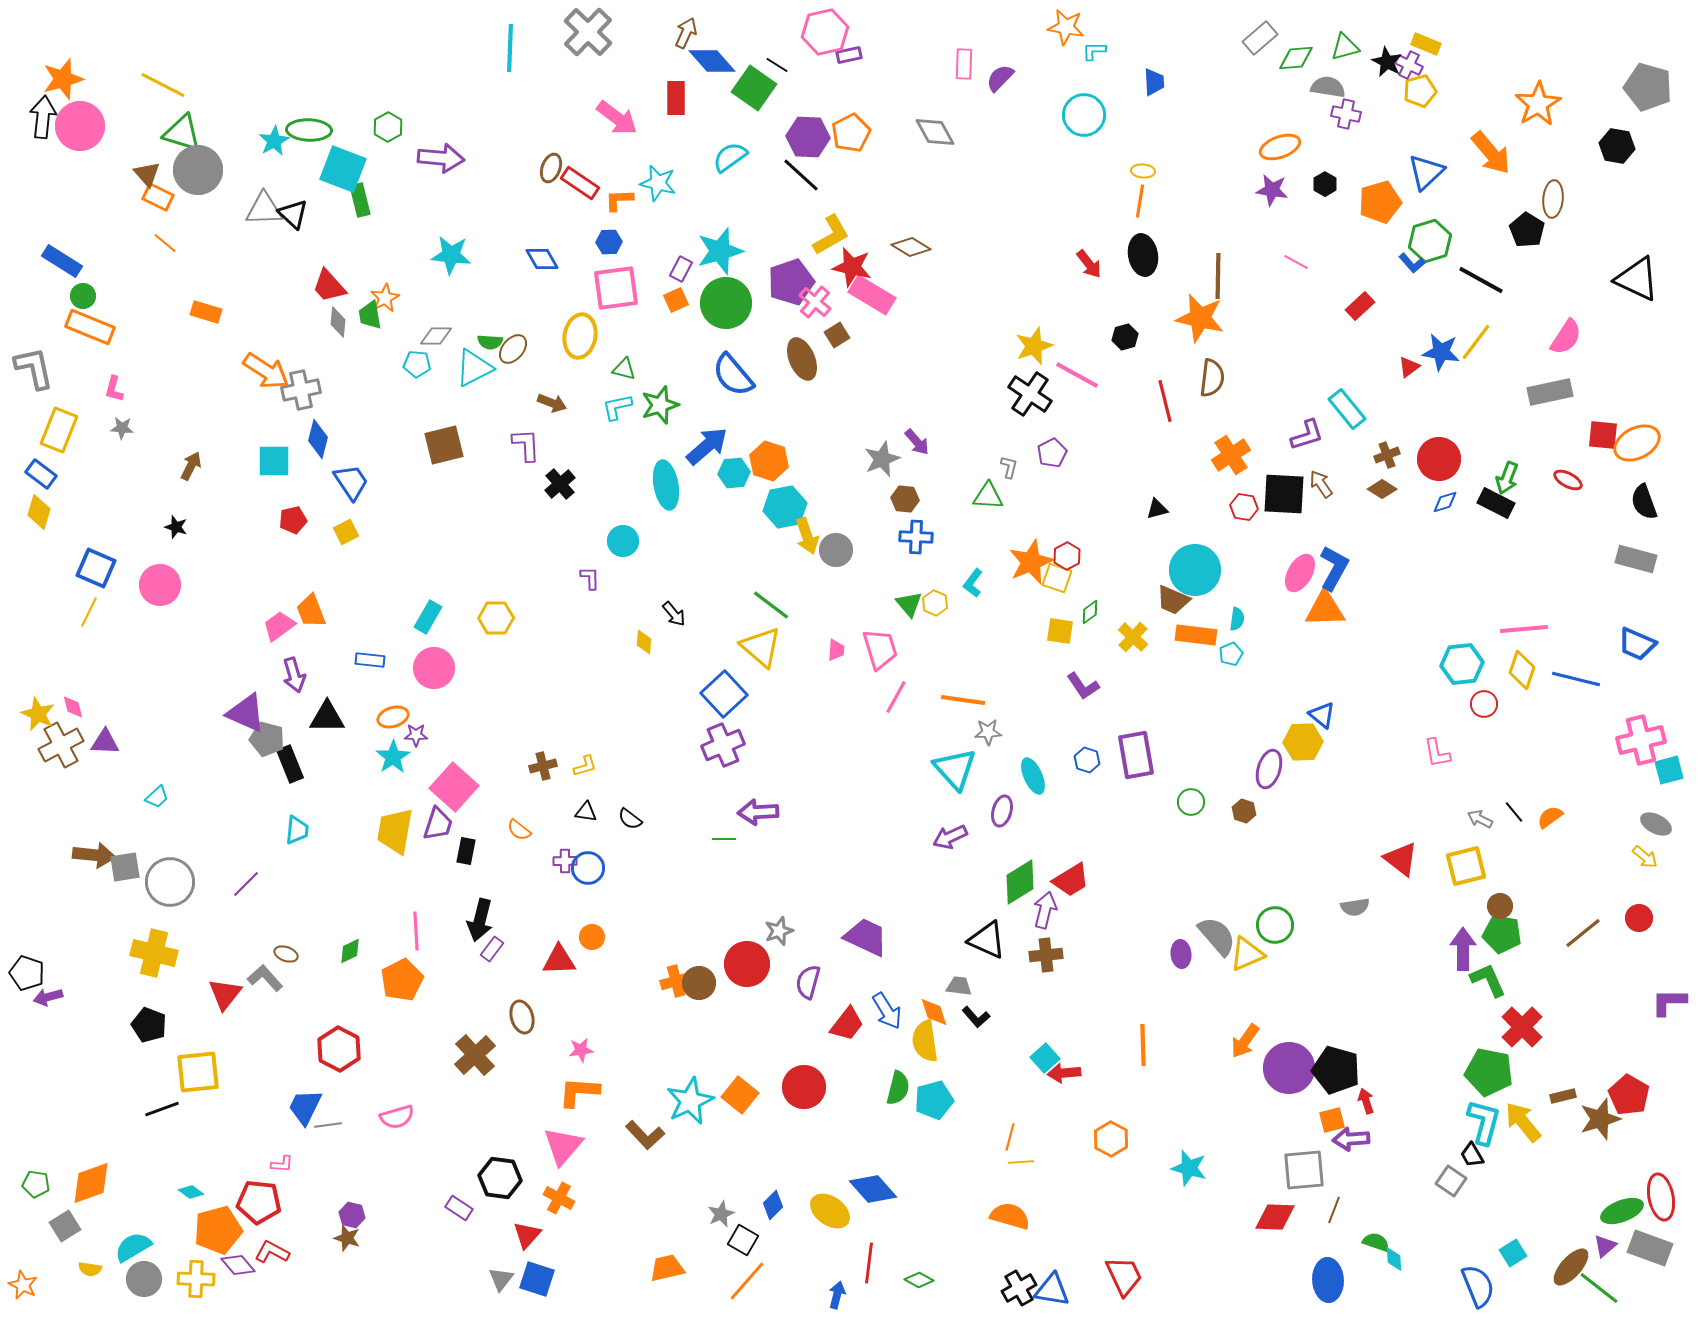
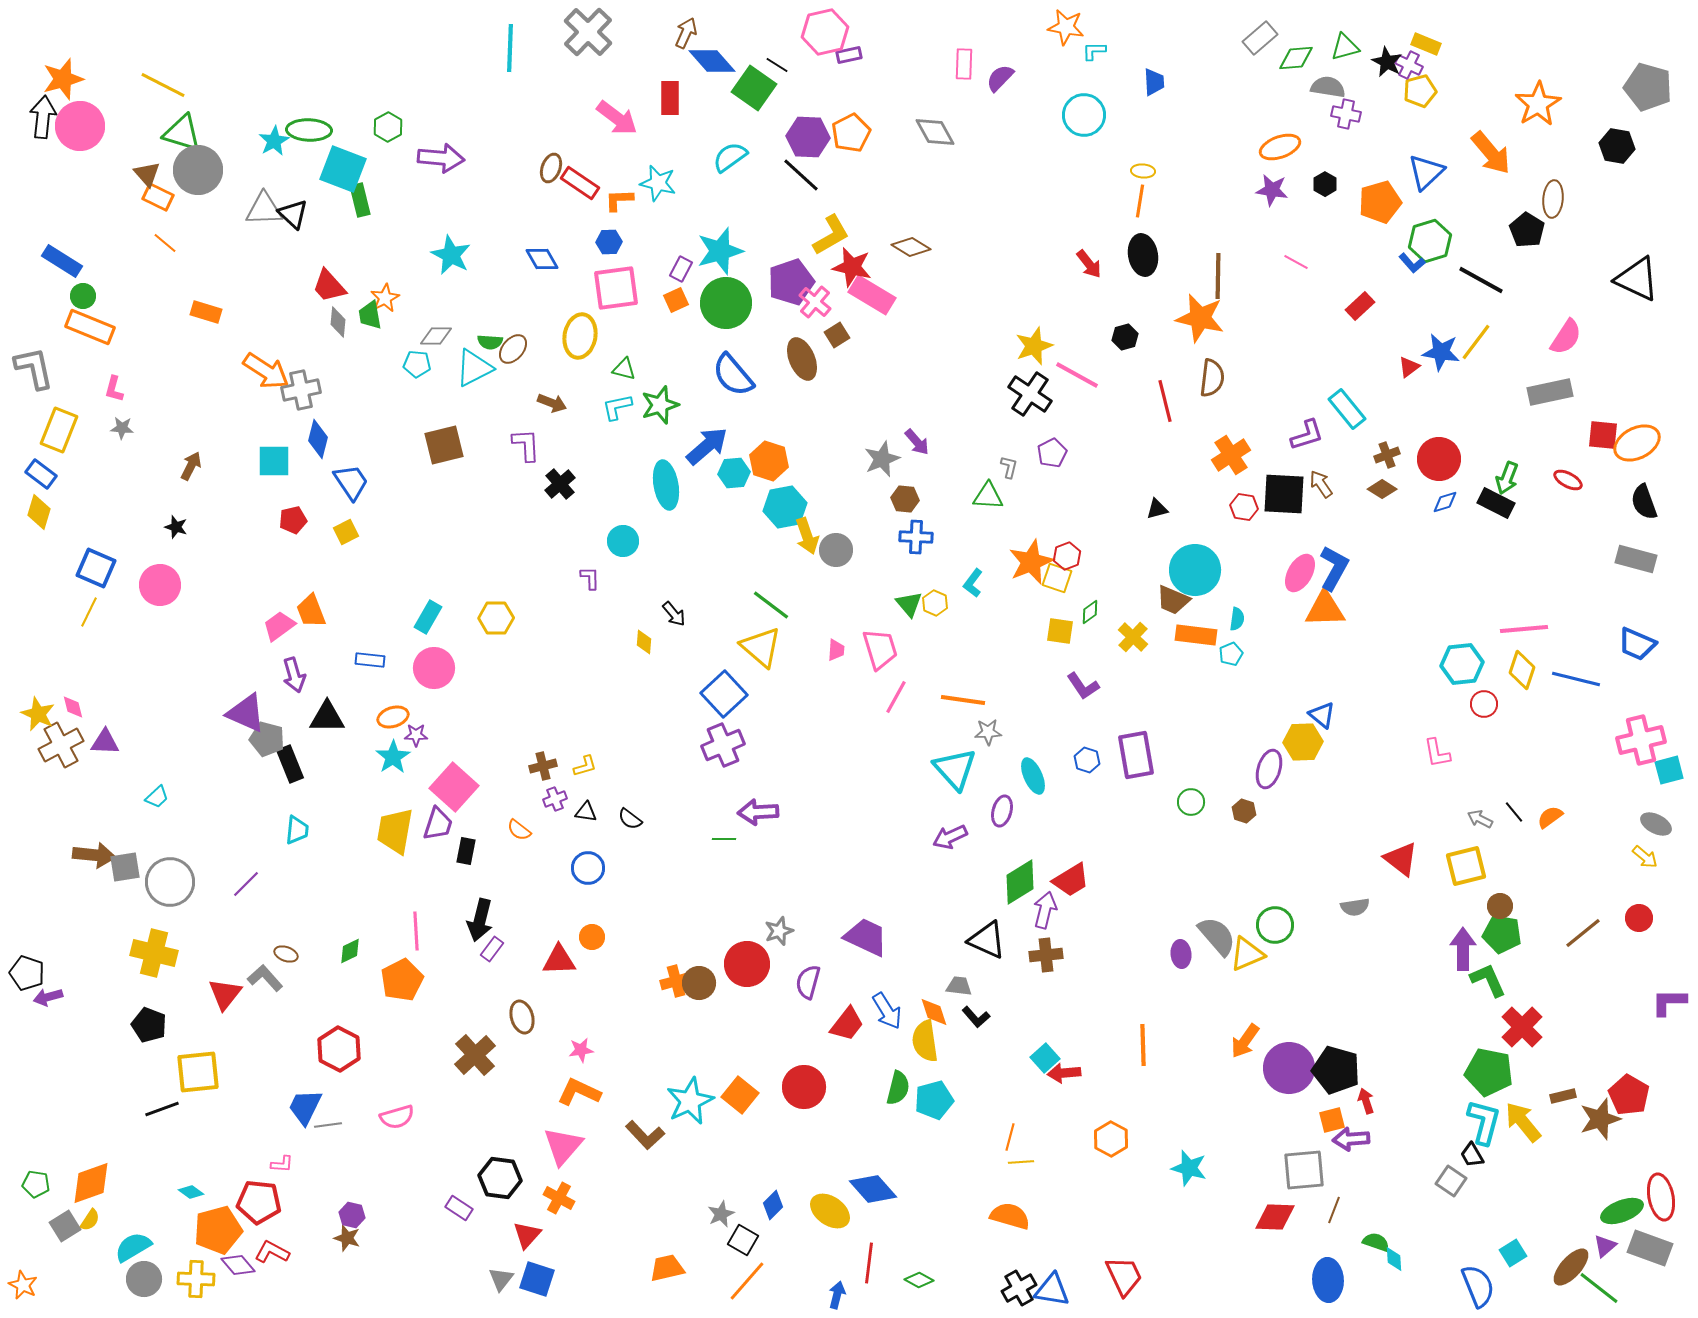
red rectangle at (676, 98): moved 6 px left
cyan star at (451, 255): rotated 21 degrees clockwise
red hexagon at (1067, 556): rotated 8 degrees clockwise
purple cross at (565, 861): moved 10 px left, 62 px up; rotated 20 degrees counterclockwise
orange L-shape at (579, 1092): rotated 21 degrees clockwise
yellow semicircle at (90, 1269): moved 49 px up; rotated 65 degrees counterclockwise
